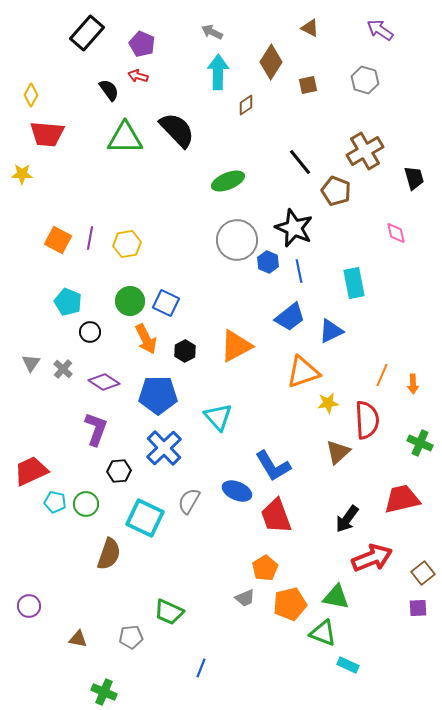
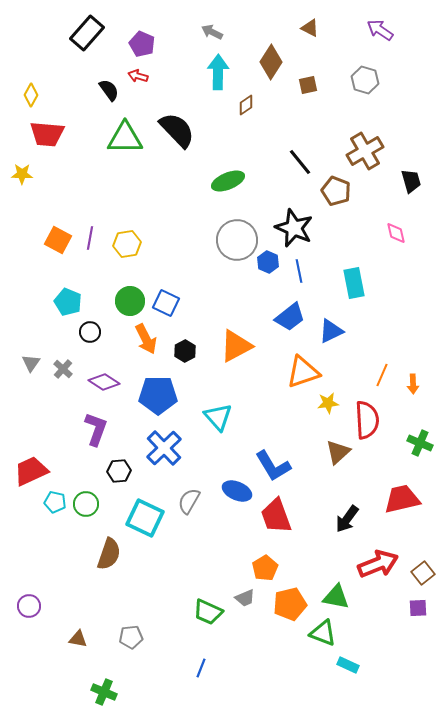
black trapezoid at (414, 178): moved 3 px left, 3 px down
red arrow at (372, 558): moved 6 px right, 6 px down
green trapezoid at (169, 612): moved 39 px right
